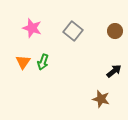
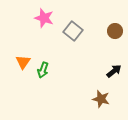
pink star: moved 12 px right, 10 px up
green arrow: moved 8 px down
